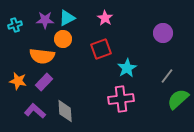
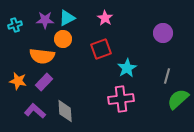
gray line: rotated 21 degrees counterclockwise
